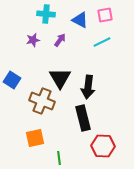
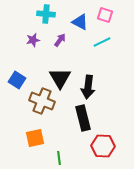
pink square: rotated 28 degrees clockwise
blue triangle: moved 2 px down
blue square: moved 5 px right
